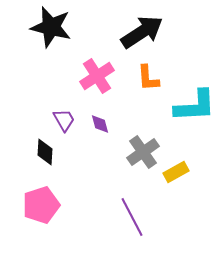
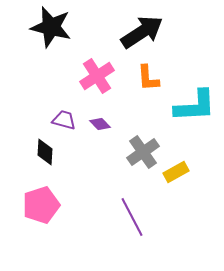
purple trapezoid: rotated 45 degrees counterclockwise
purple diamond: rotated 30 degrees counterclockwise
